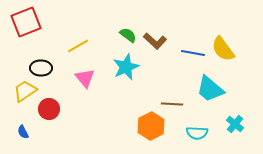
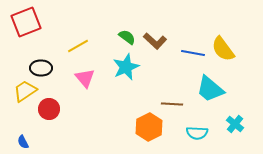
green semicircle: moved 1 px left, 2 px down
orange hexagon: moved 2 px left, 1 px down
blue semicircle: moved 10 px down
